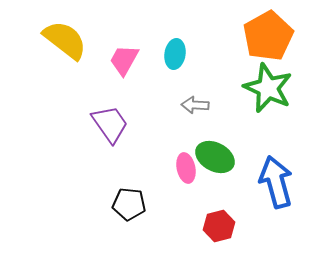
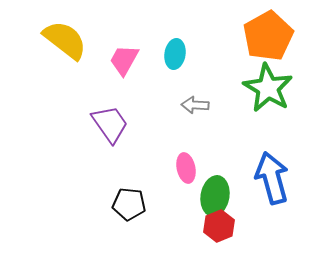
green star: rotated 6 degrees clockwise
green ellipse: moved 39 px down; rotated 72 degrees clockwise
blue arrow: moved 4 px left, 4 px up
red hexagon: rotated 8 degrees counterclockwise
